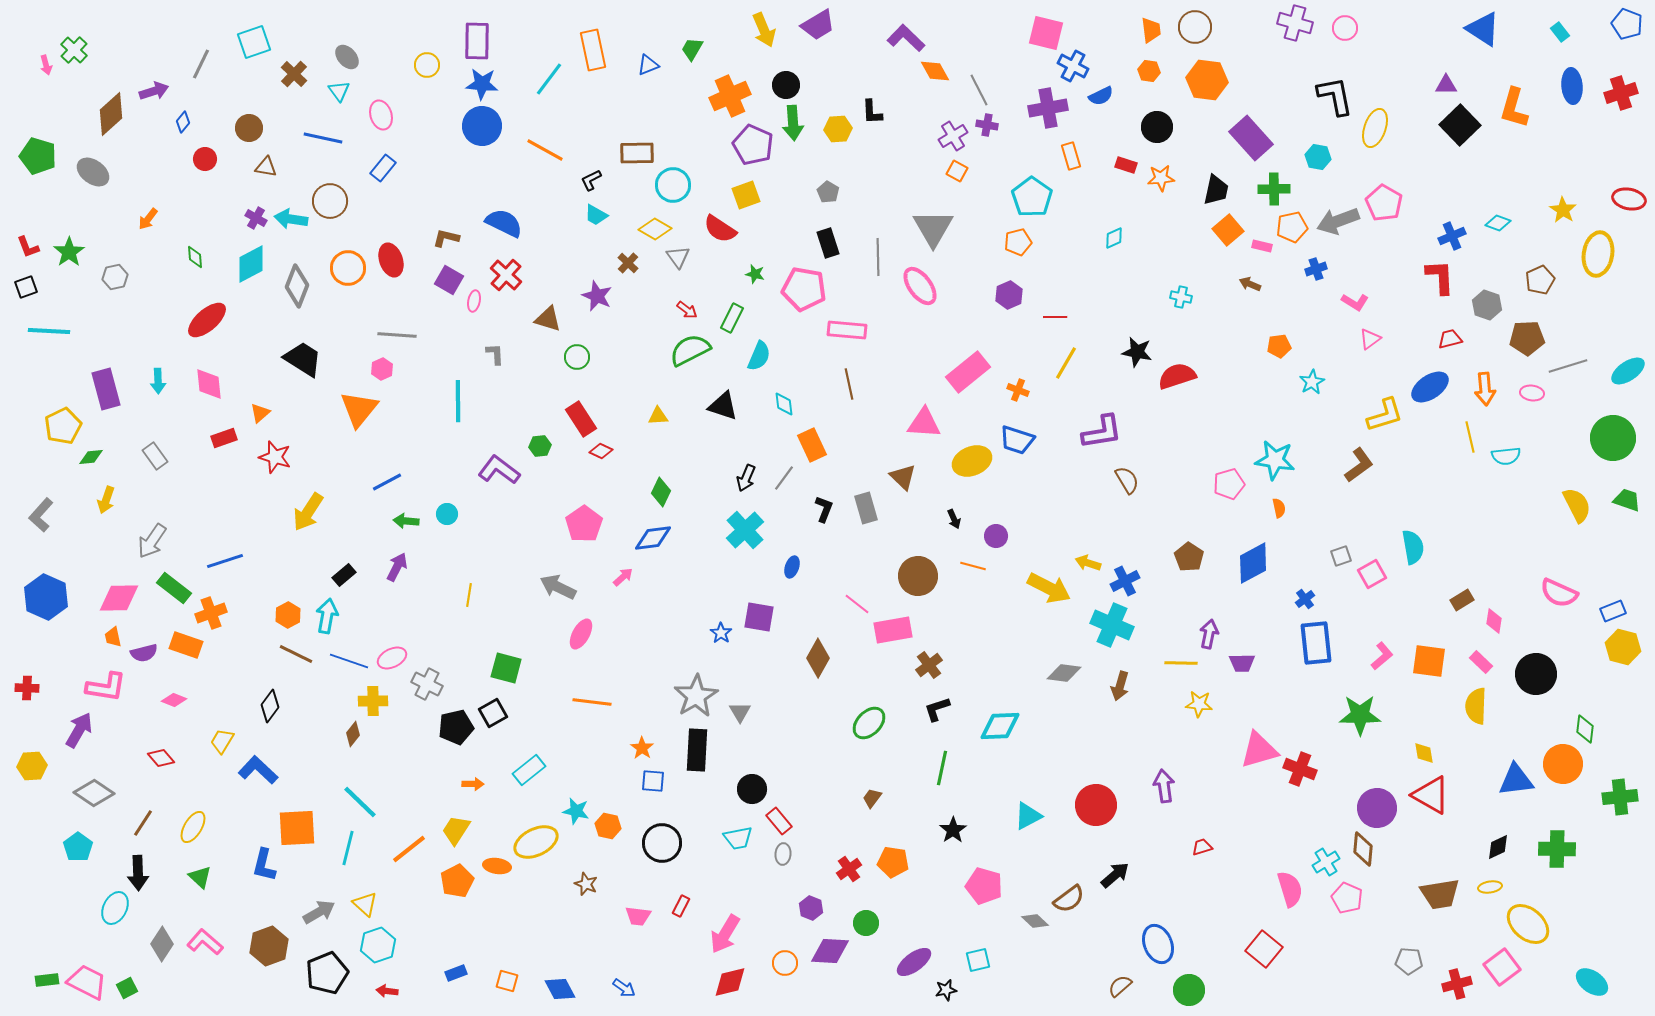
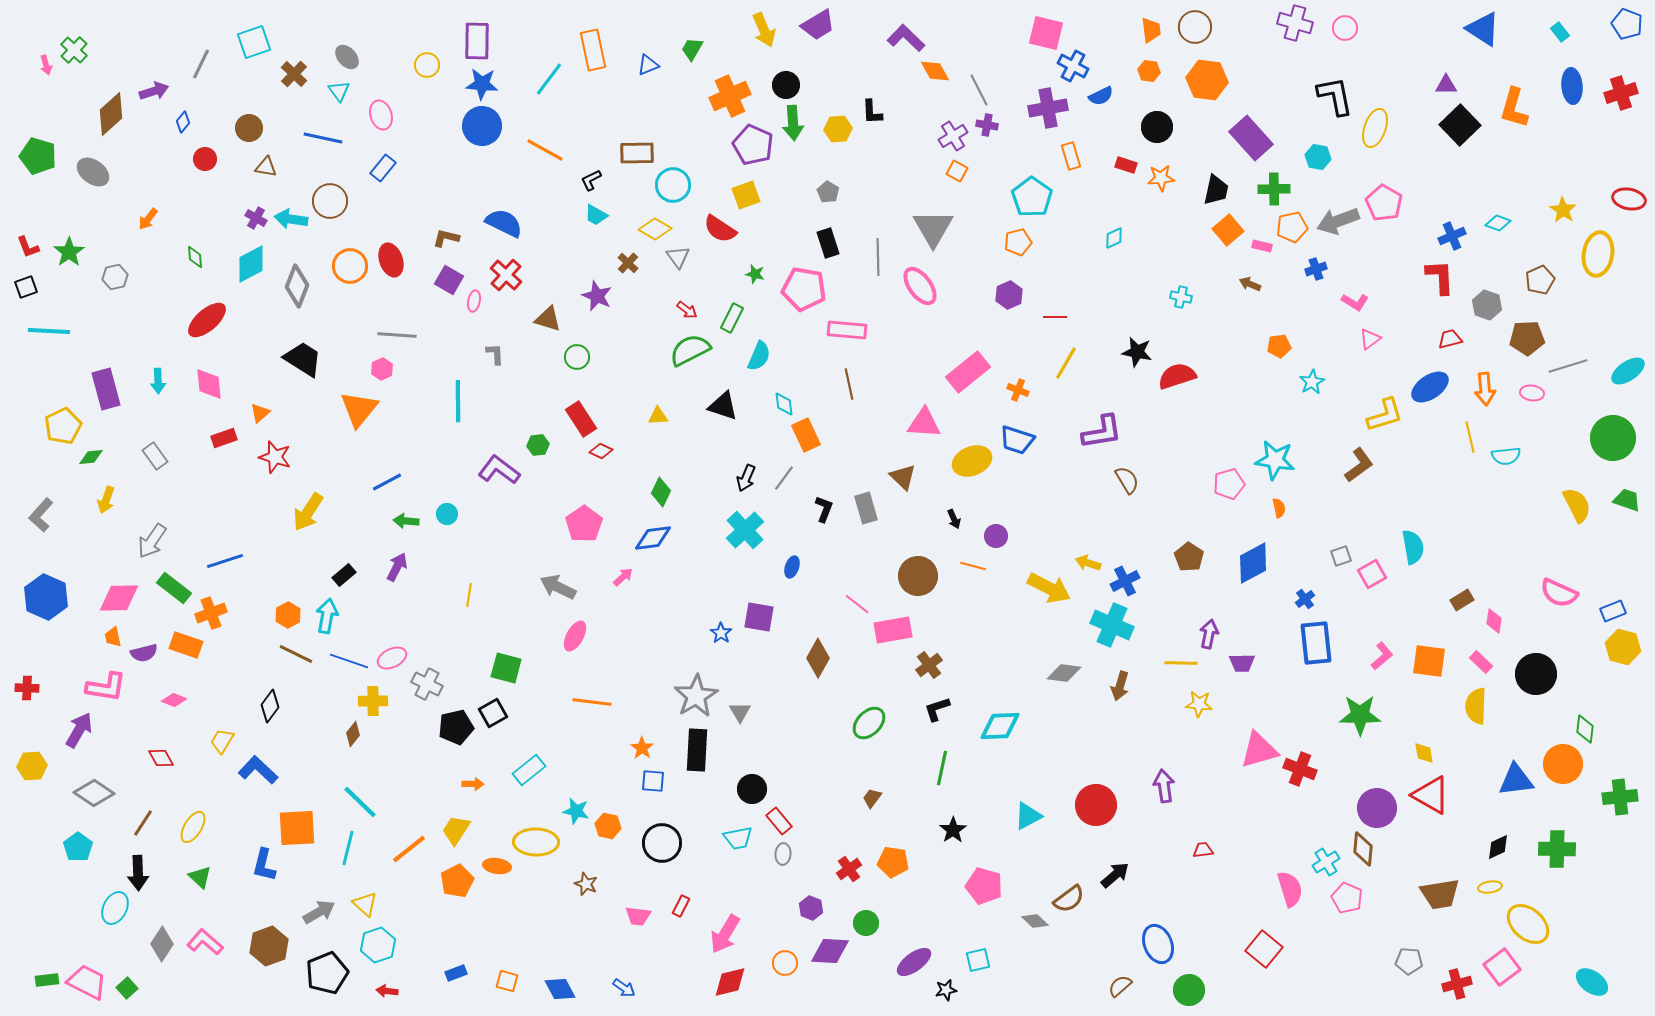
orange circle at (348, 268): moved 2 px right, 2 px up
orange rectangle at (812, 445): moved 6 px left, 10 px up
green hexagon at (540, 446): moved 2 px left, 1 px up
pink ellipse at (581, 634): moved 6 px left, 2 px down
red diamond at (161, 758): rotated 12 degrees clockwise
yellow ellipse at (536, 842): rotated 27 degrees clockwise
red trapezoid at (1202, 847): moved 1 px right, 3 px down; rotated 10 degrees clockwise
green square at (127, 988): rotated 15 degrees counterclockwise
